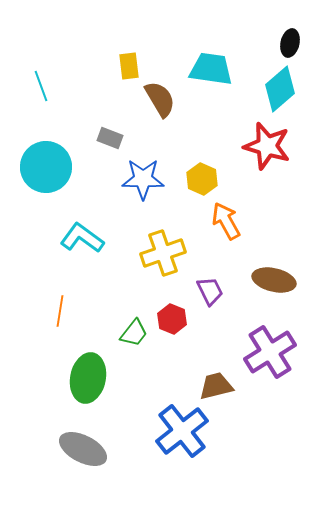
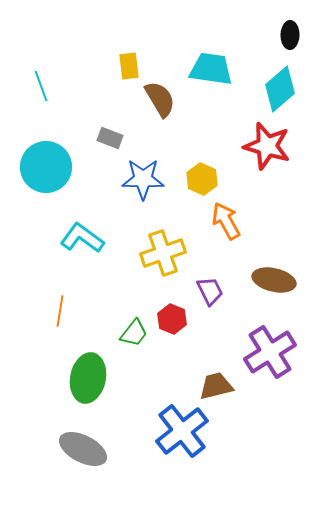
black ellipse: moved 8 px up; rotated 12 degrees counterclockwise
